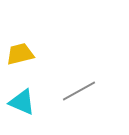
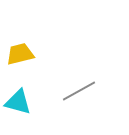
cyan triangle: moved 4 px left; rotated 8 degrees counterclockwise
